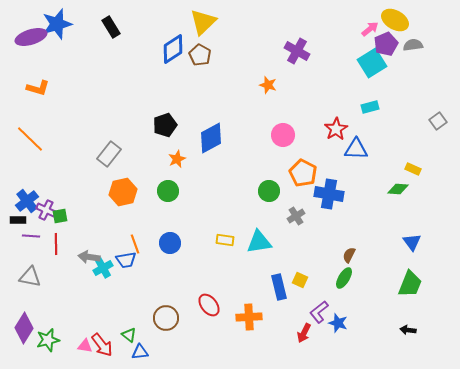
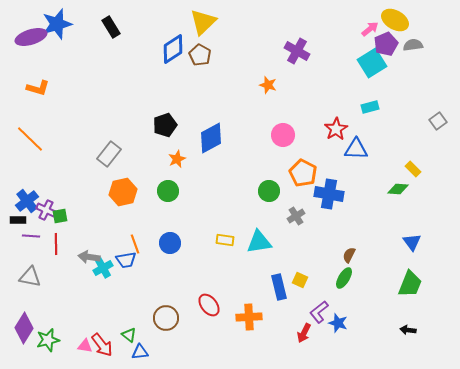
yellow rectangle at (413, 169): rotated 21 degrees clockwise
